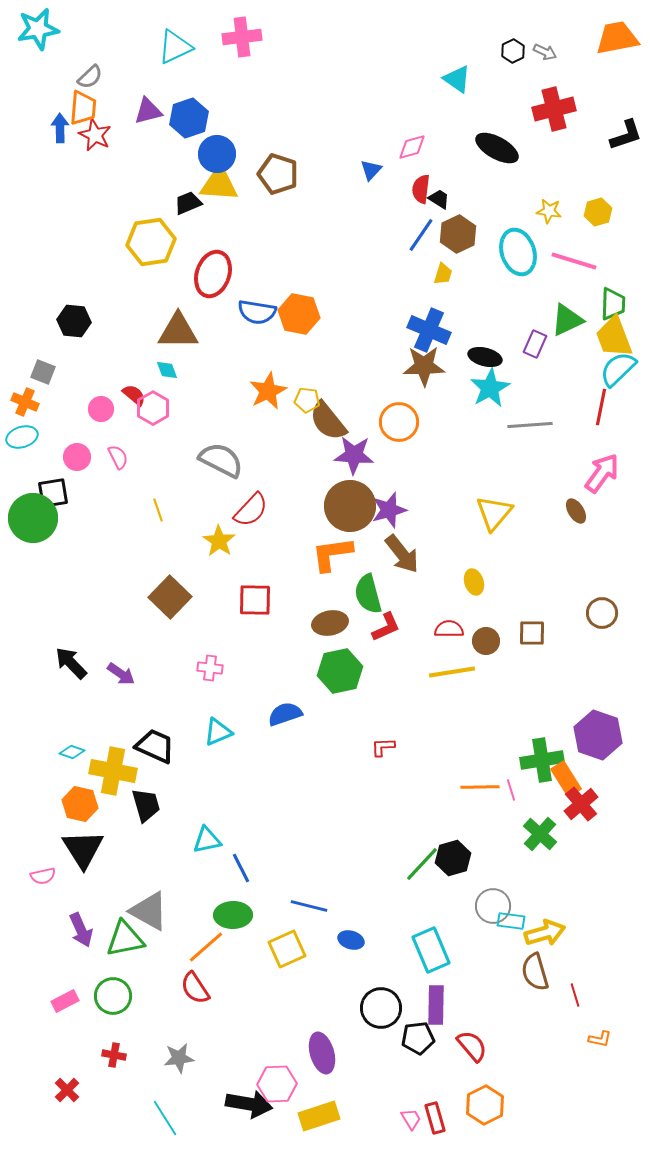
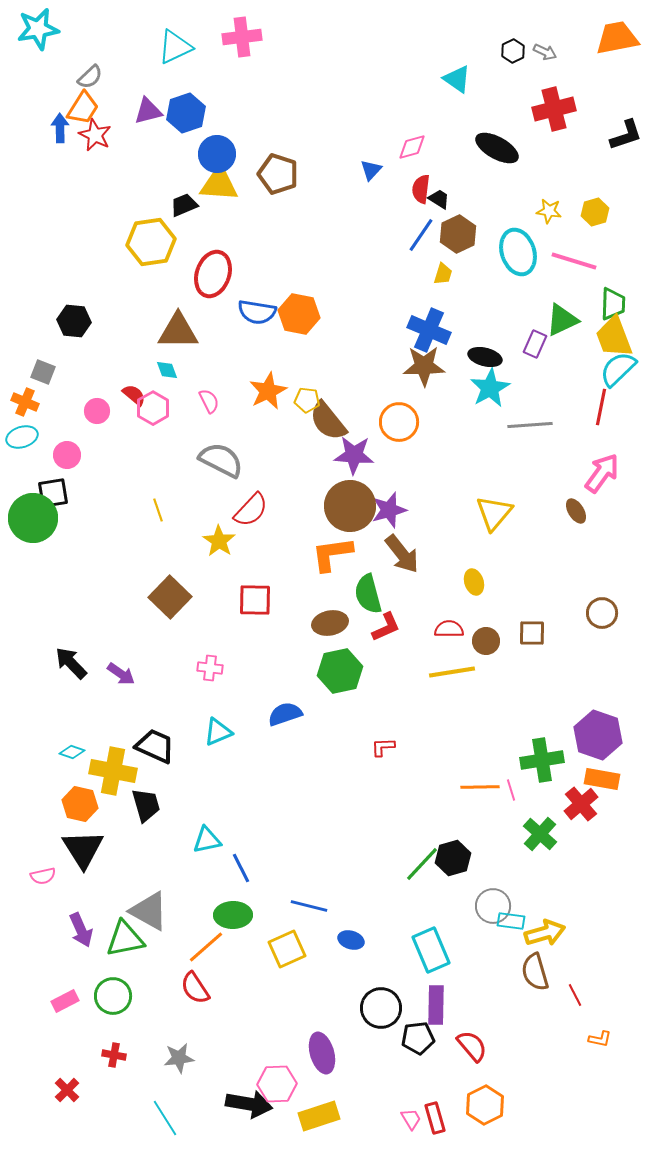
orange trapezoid at (83, 108): rotated 27 degrees clockwise
blue hexagon at (189, 118): moved 3 px left, 5 px up
black trapezoid at (188, 203): moved 4 px left, 2 px down
yellow hexagon at (598, 212): moved 3 px left
green triangle at (567, 320): moved 5 px left
pink circle at (101, 409): moved 4 px left, 2 px down
pink circle at (77, 457): moved 10 px left, 2 px up
pink semicircle at (118, 457): moved 91 px right, 56 px up
orange rectangle at (566, 779): moved 36 px right; rotated 48 degrees counterclockwise
red line at (575, 995): rotated 10 degrees counterclockwise
